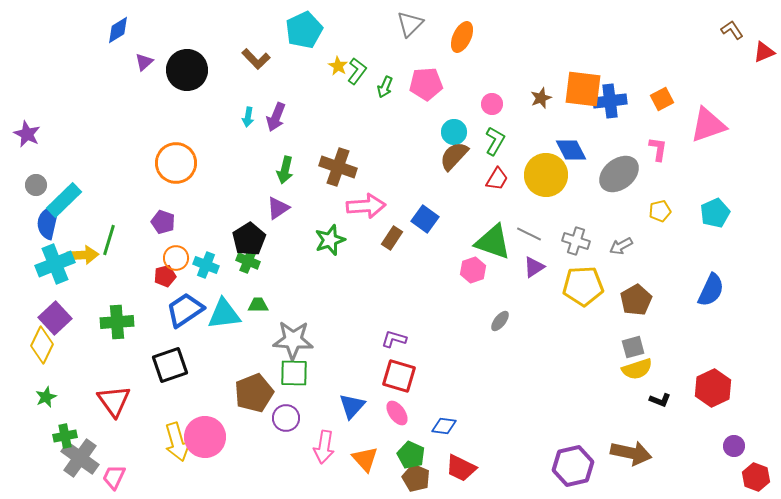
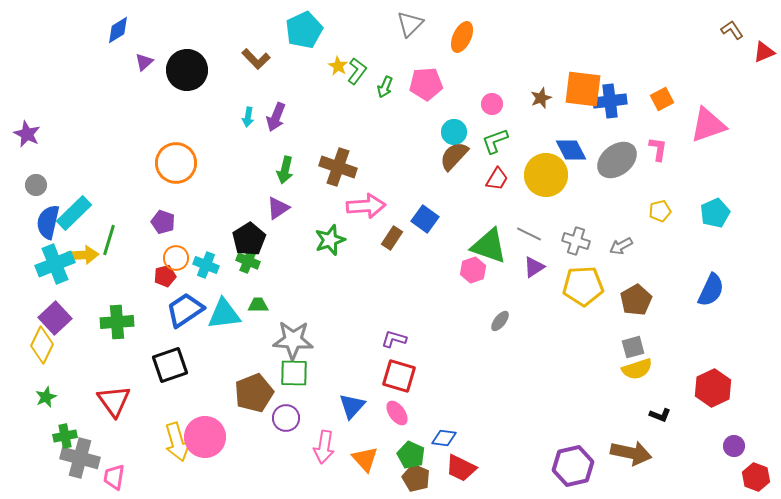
green L-shape at (495, 141): rotated 140 degrees counterclockwise
gray ellipse at (619, 174): moved 2 px left, 14 px up
cyan rectangle at (64, 200): moved 10 px right, 13 px down
green triangle at (493, 242): moved 4 px left, 4 px down
black L-shape at (660, 400): moved 15 px down
blue diamond at (444, 426): moved 12 px down
gray cross at (80, 458): rotated 21 degrees counterclockwise
pink trapezoid at (114, 477): rotated 16 degrees counterclockwise
